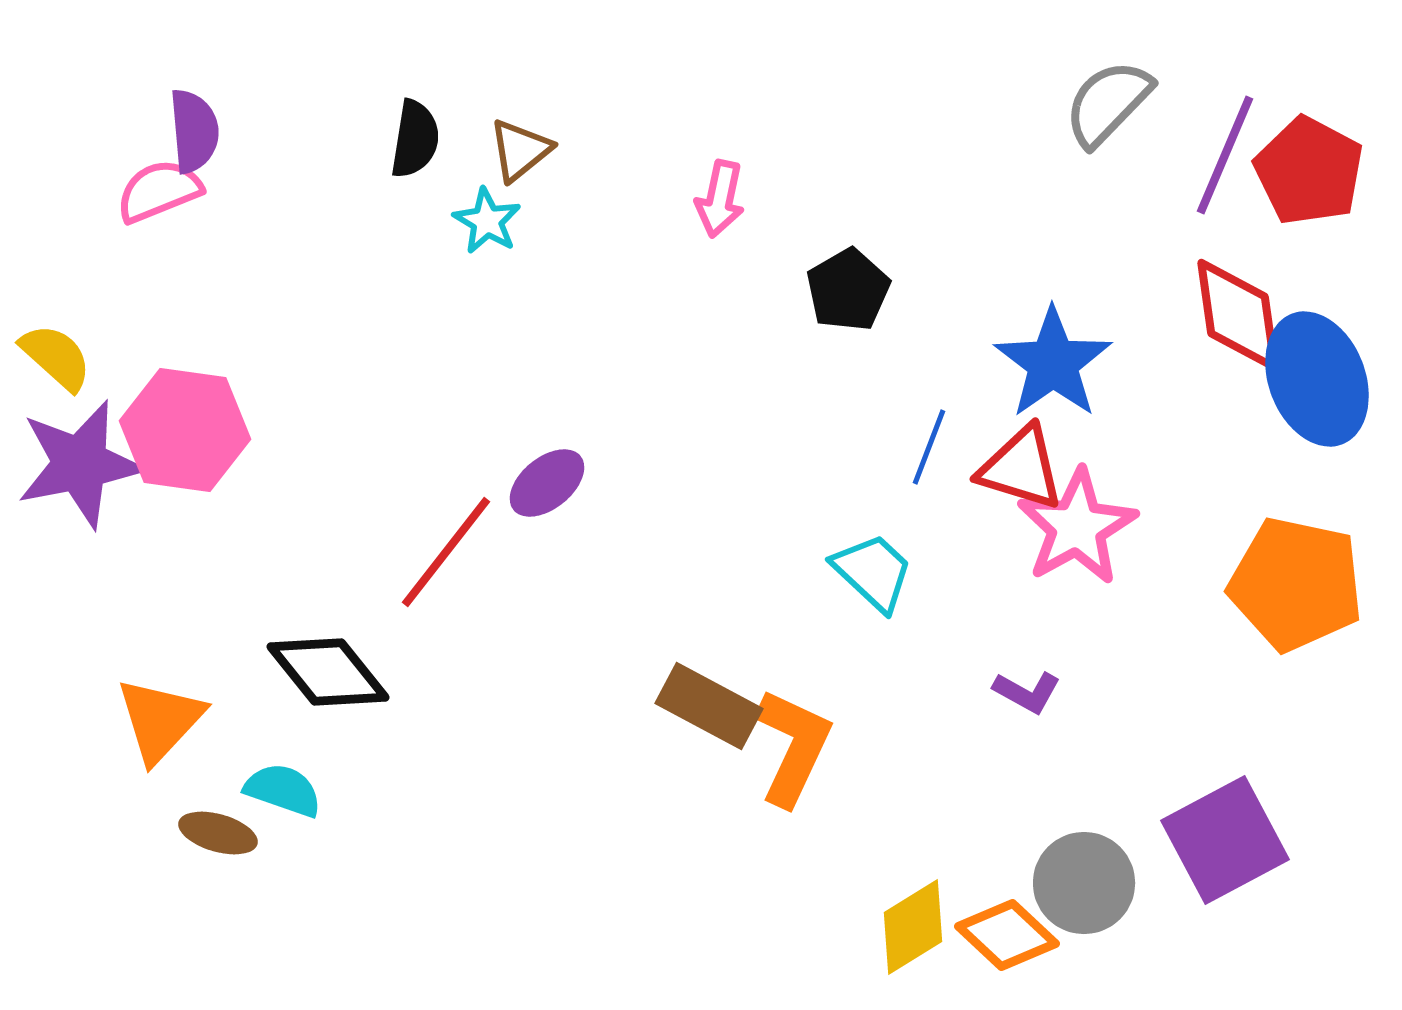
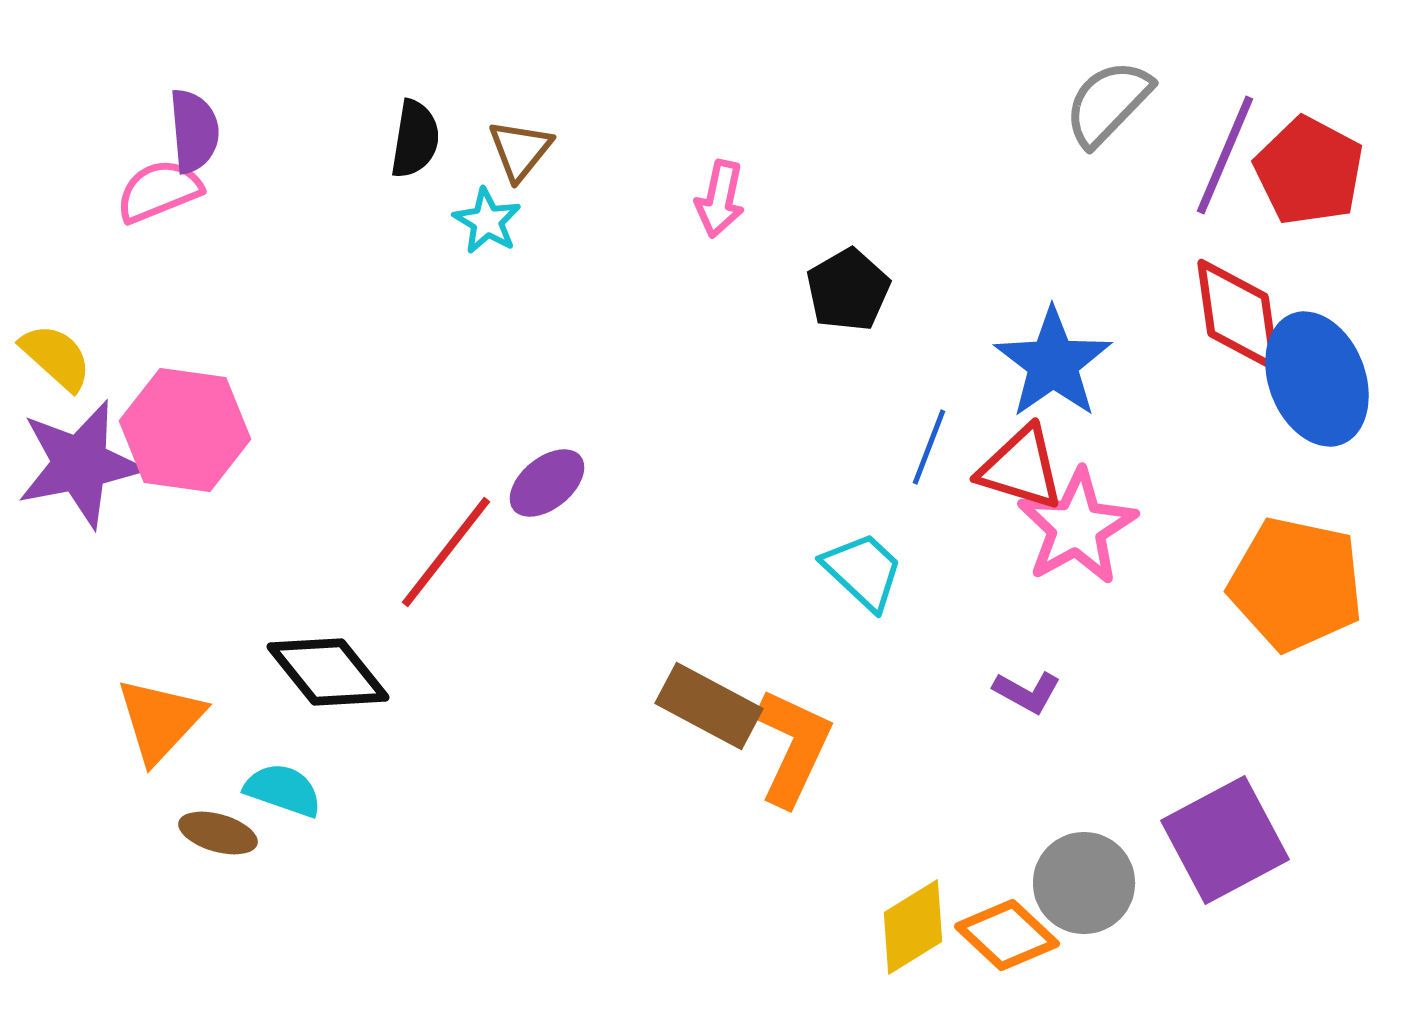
brown triangle: rotated 12 degrees counterclockwise
cyan trapezoid: moved 10 px left, 1 px up
